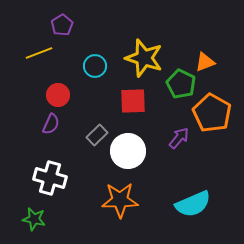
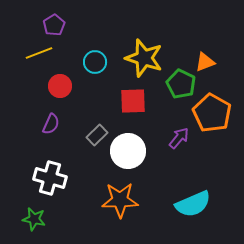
purple pentagon: moved 8 px left
cyan circle: moved 4 px up
red circle: moved 2 px right, 9 px up
